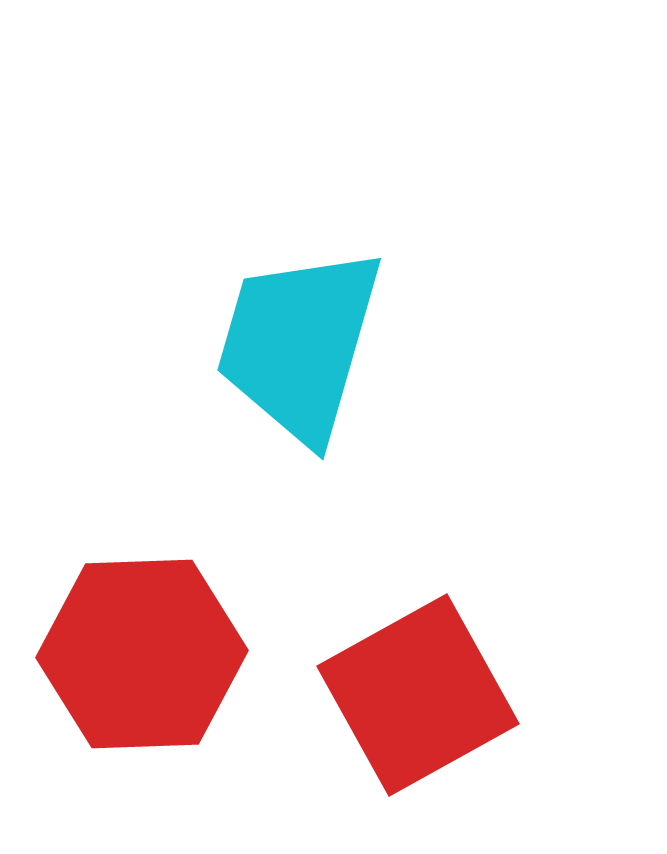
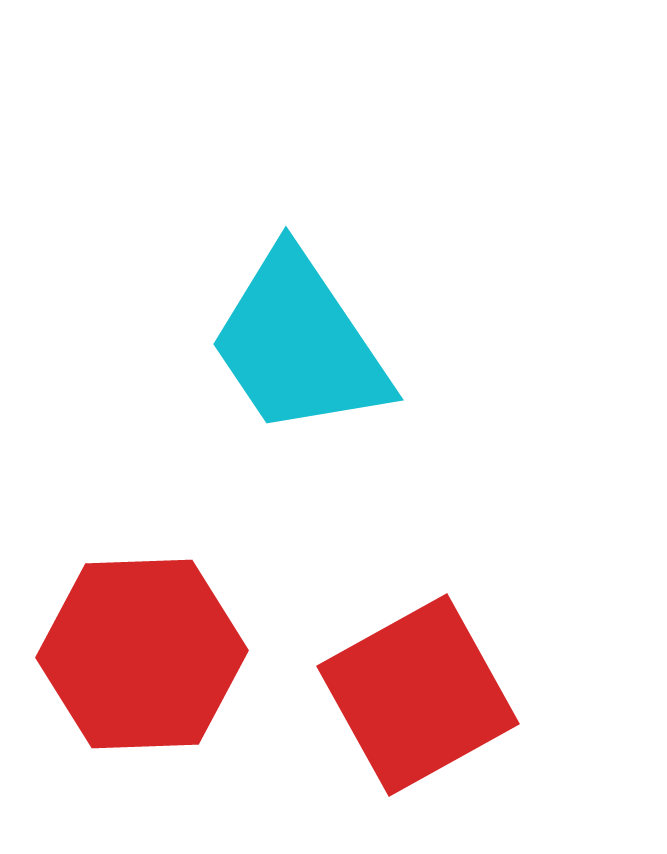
cyan trapezoid: rotated 50 degrees counterclockwise
